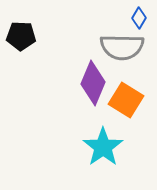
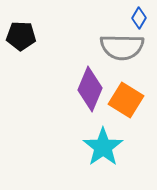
purple diamond: moved 3 px left, 6 px down
